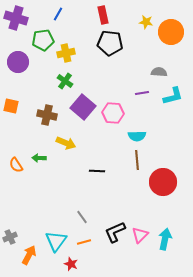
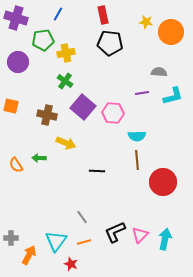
gray cross: moved 1 px right, 1 px down; rotated 24 degrees clockwise
